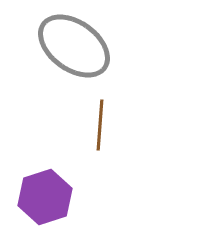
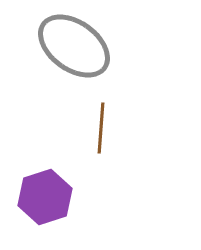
brown line: moved 1 px right, 3 px down
